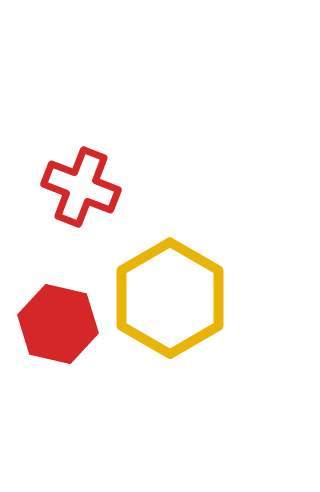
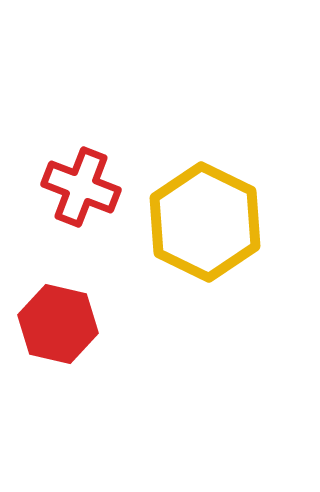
yellow hexagon: moved 35 px right, 76 px up; rotated 4 degrees counterclockwise
